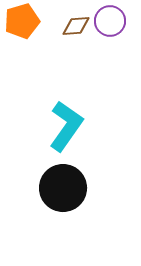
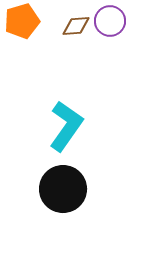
black circle: moved 1 px down
